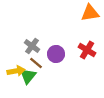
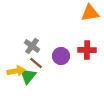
red cross: rotated 30 degrees counterclockwise
purple circle: moved 5 px right, 2 px down
